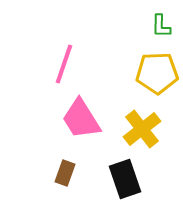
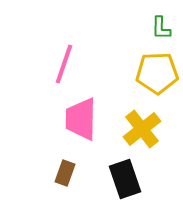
green L-shape: moved 2 px down
pink trapezoid: rotated 33 degrees clockwise
